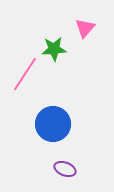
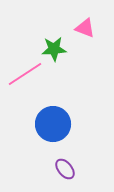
pink triangle: rotated 50 degrees counterclockwise
pink line: rotated 24 degrees clockwise
purple ellipse: rotated 30 degrees clockwise
